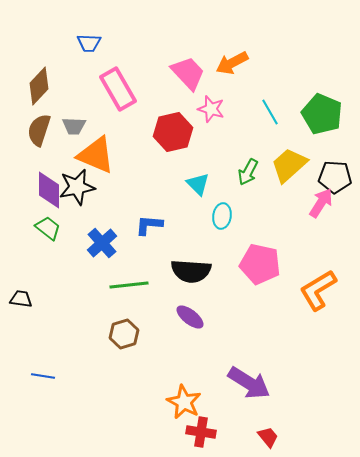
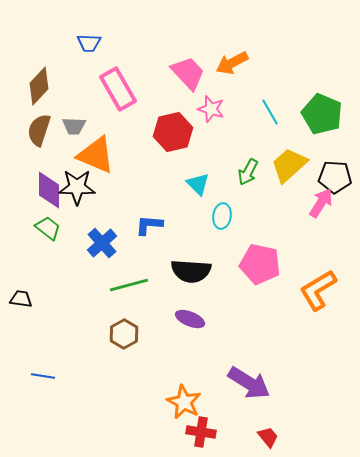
black star: rotated 12 degrees clockwise
green line: rotated 9 degrees counterclockwise
purple ellipse: moved 2 px down; rotated 16 degrees counterclockwise
brown hexagon: rotated 12 degrees counterclockwise
